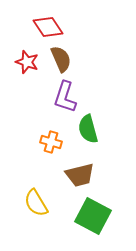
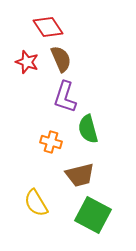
green square: moved 1 px up
